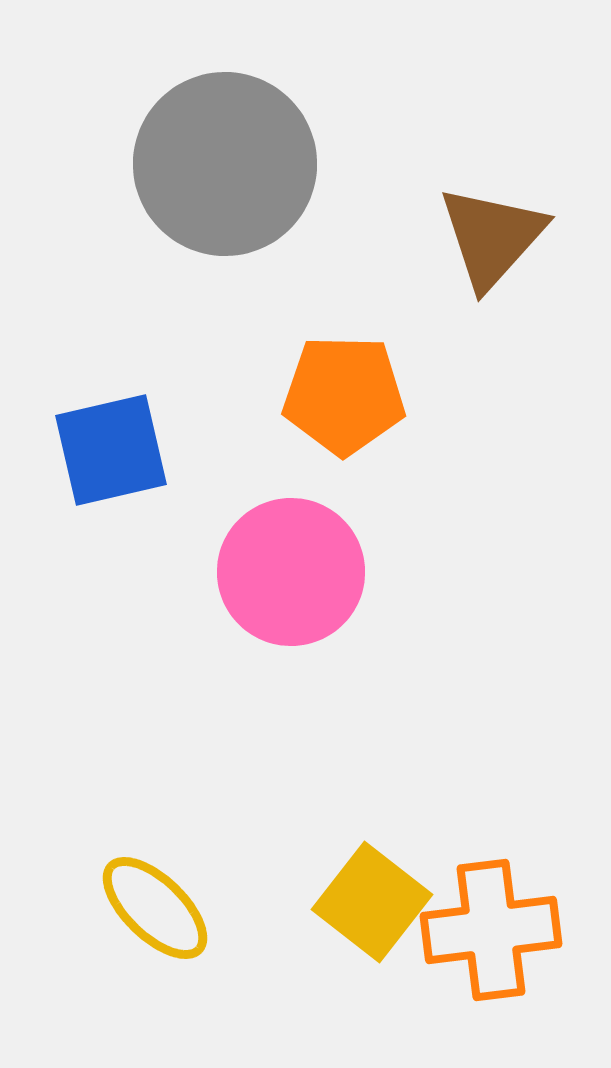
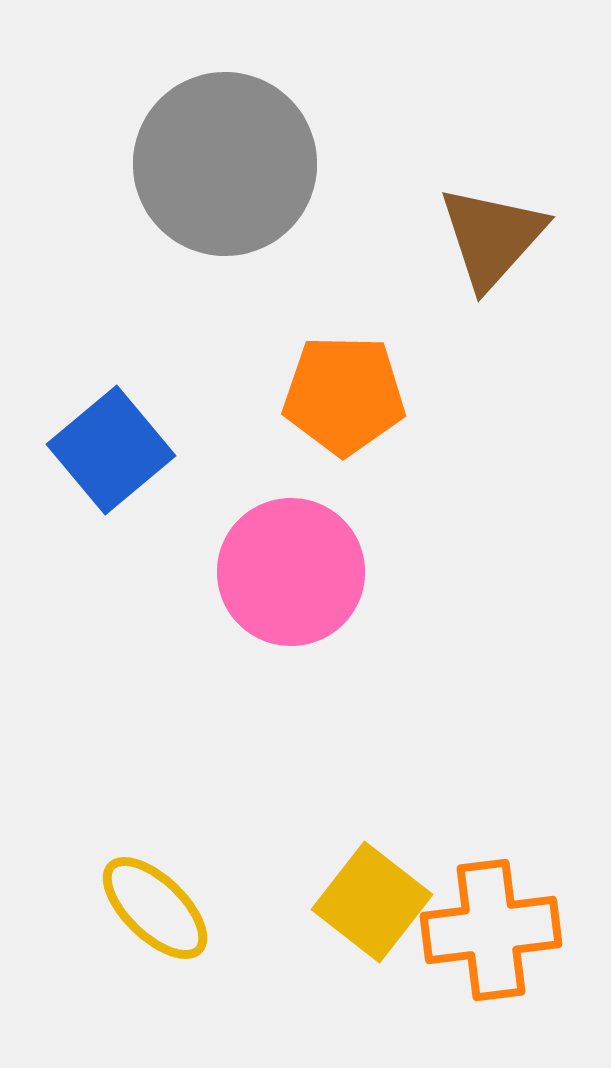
blue square: rotated 27 degrees counterclockwise
